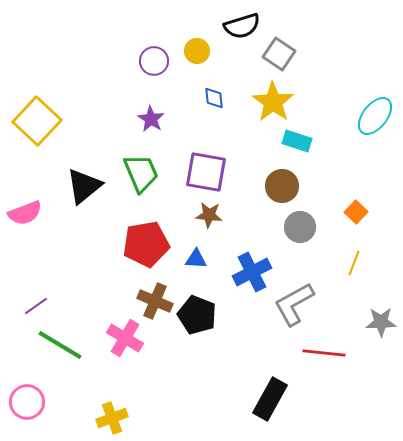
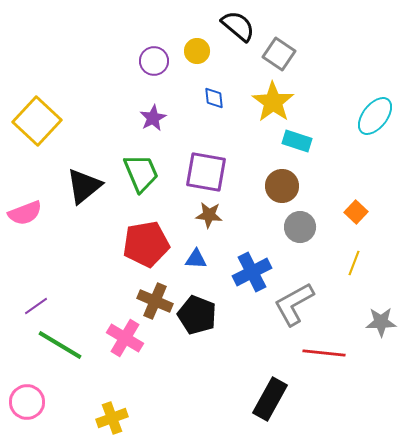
black semicircle: moved 4 px left; rotated 123 degrees counterclockwise
purple star: moved 2 px right, 1 px up; rotated 12 degrees clockwise
